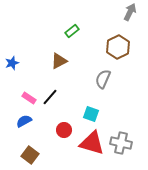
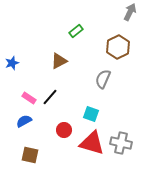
green rectangle: moved 4 px right
brown square: rotated 24 degrees counterclockwise
